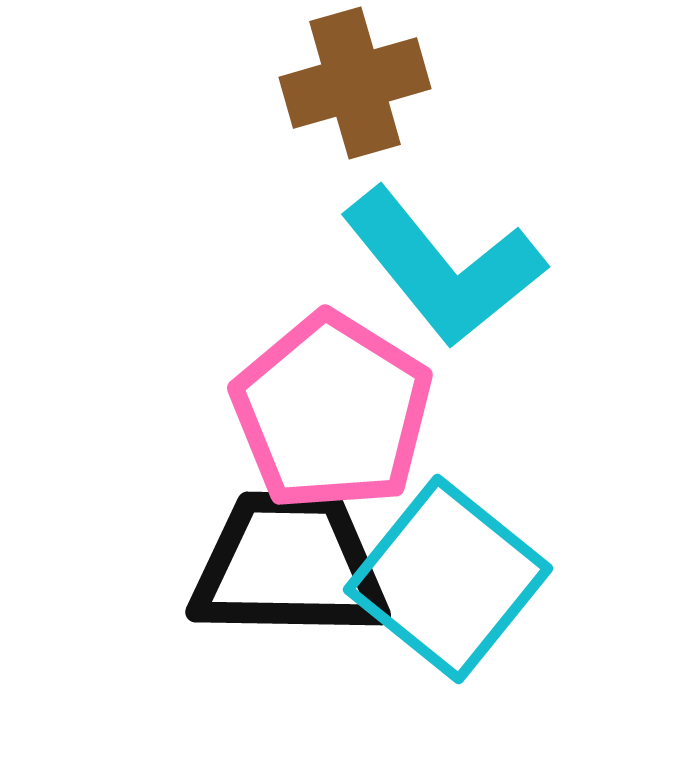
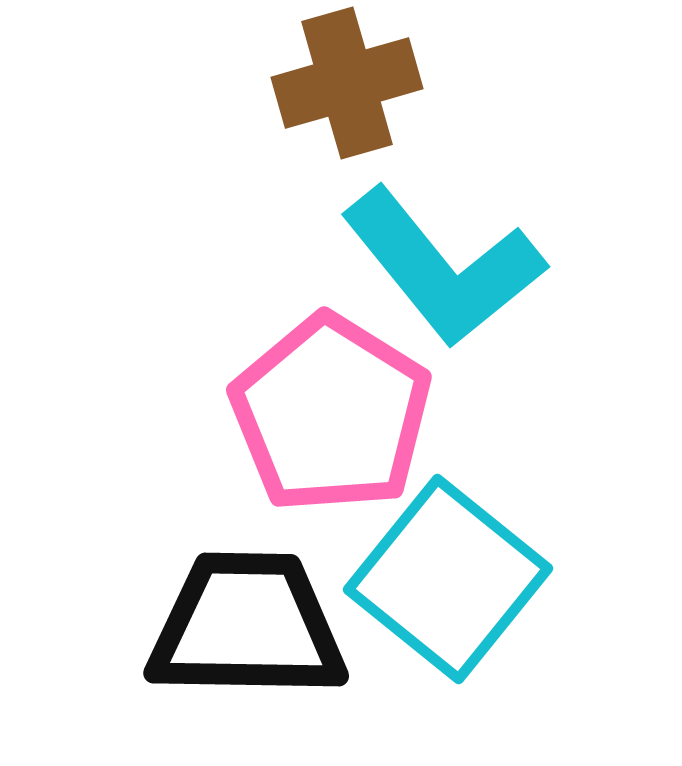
brown cross: moved 8 px left
pink pentagon: moved 1 px left, 2 px down
black trapezoid: moved 42 px left, 61 px down
